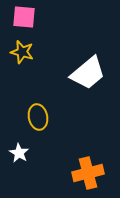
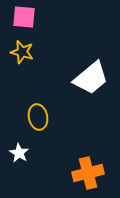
white trapezoid: moved 3 px right, 5 px down
